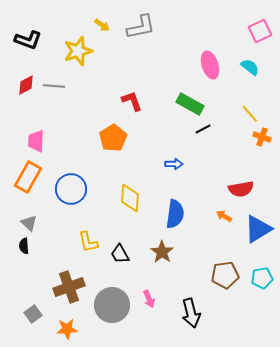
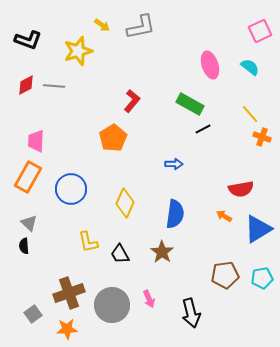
red L-shape: rotated 60 degrees clockwise
yellow diamond: moved 5 px left, 5 px down; rotated 20 degrees clockwise
brown cross: moved 6 px down
